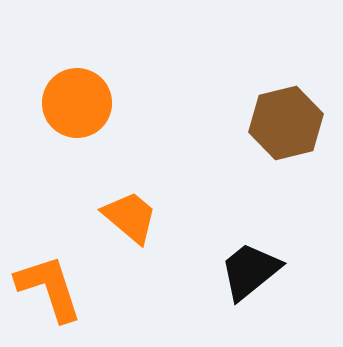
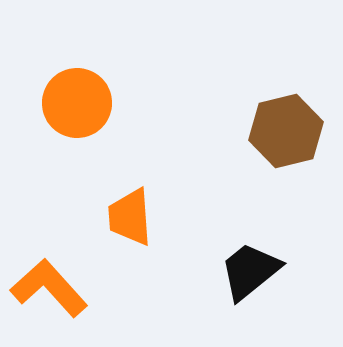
brown hexagon: moved 8 px down
orange trapezoid: rotated 134 degrees counterclockwise
orange L-shape: rotated 24 degrees counterclockwise
